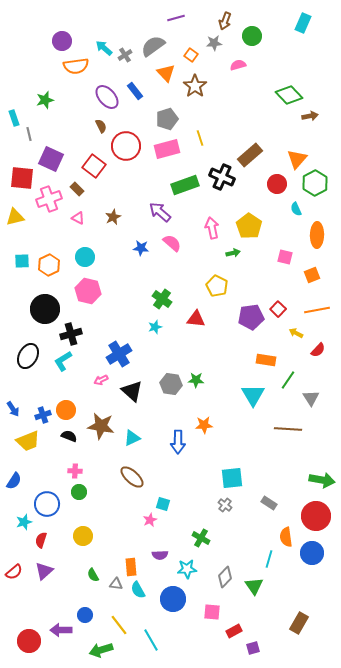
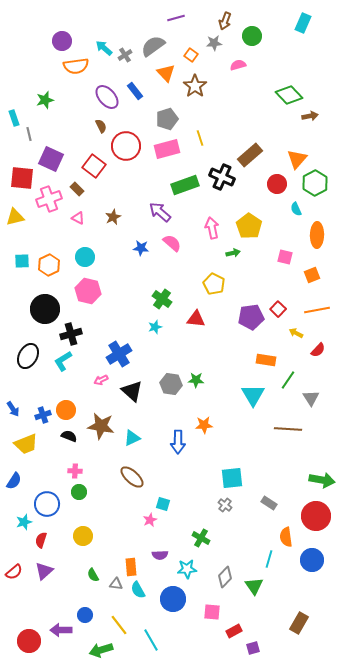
yellow pentagon at (217, 286): moved 3 px left, 2 px up
yellow trapezoid at (28, 441): moved 2 px left, 3 px down
blue circle at (312, 553): moved 7 px down
